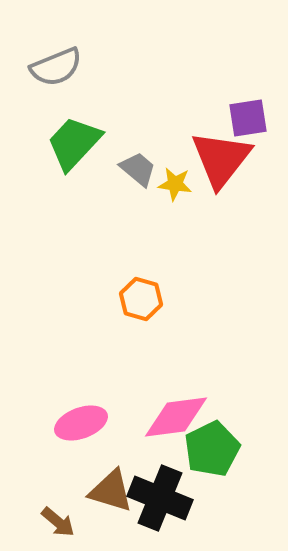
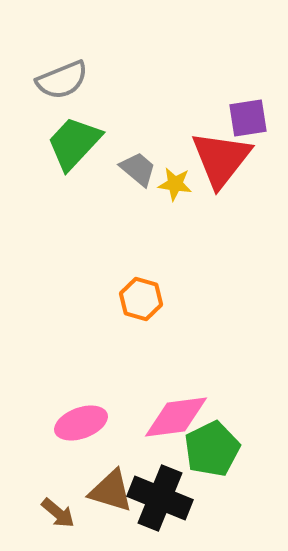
gray semicircle: moved 6 px right, 13 px down
brown arrow: moved 9 px up
